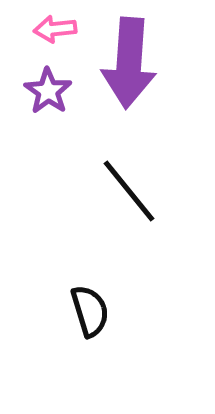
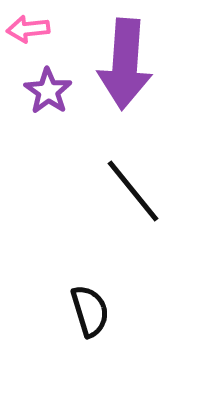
pink arrow: moved 27 px left
purple arrow: moved 4 px left, 1 px down
black line: moved 4 px right
